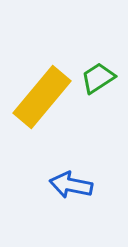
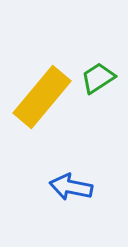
blue arrow: moved 2 px down
